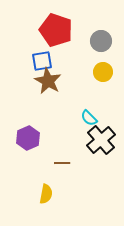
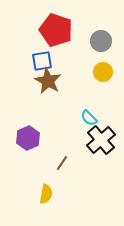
brown line: rotated 56 degrees counterclockwise
